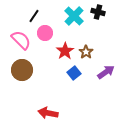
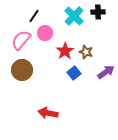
black cross: rotated 16 degrees counterclockwise
pink semicircle: rotated 95 degrees counterclockwise
brown star: rotated 16 degrees counterclockwise
